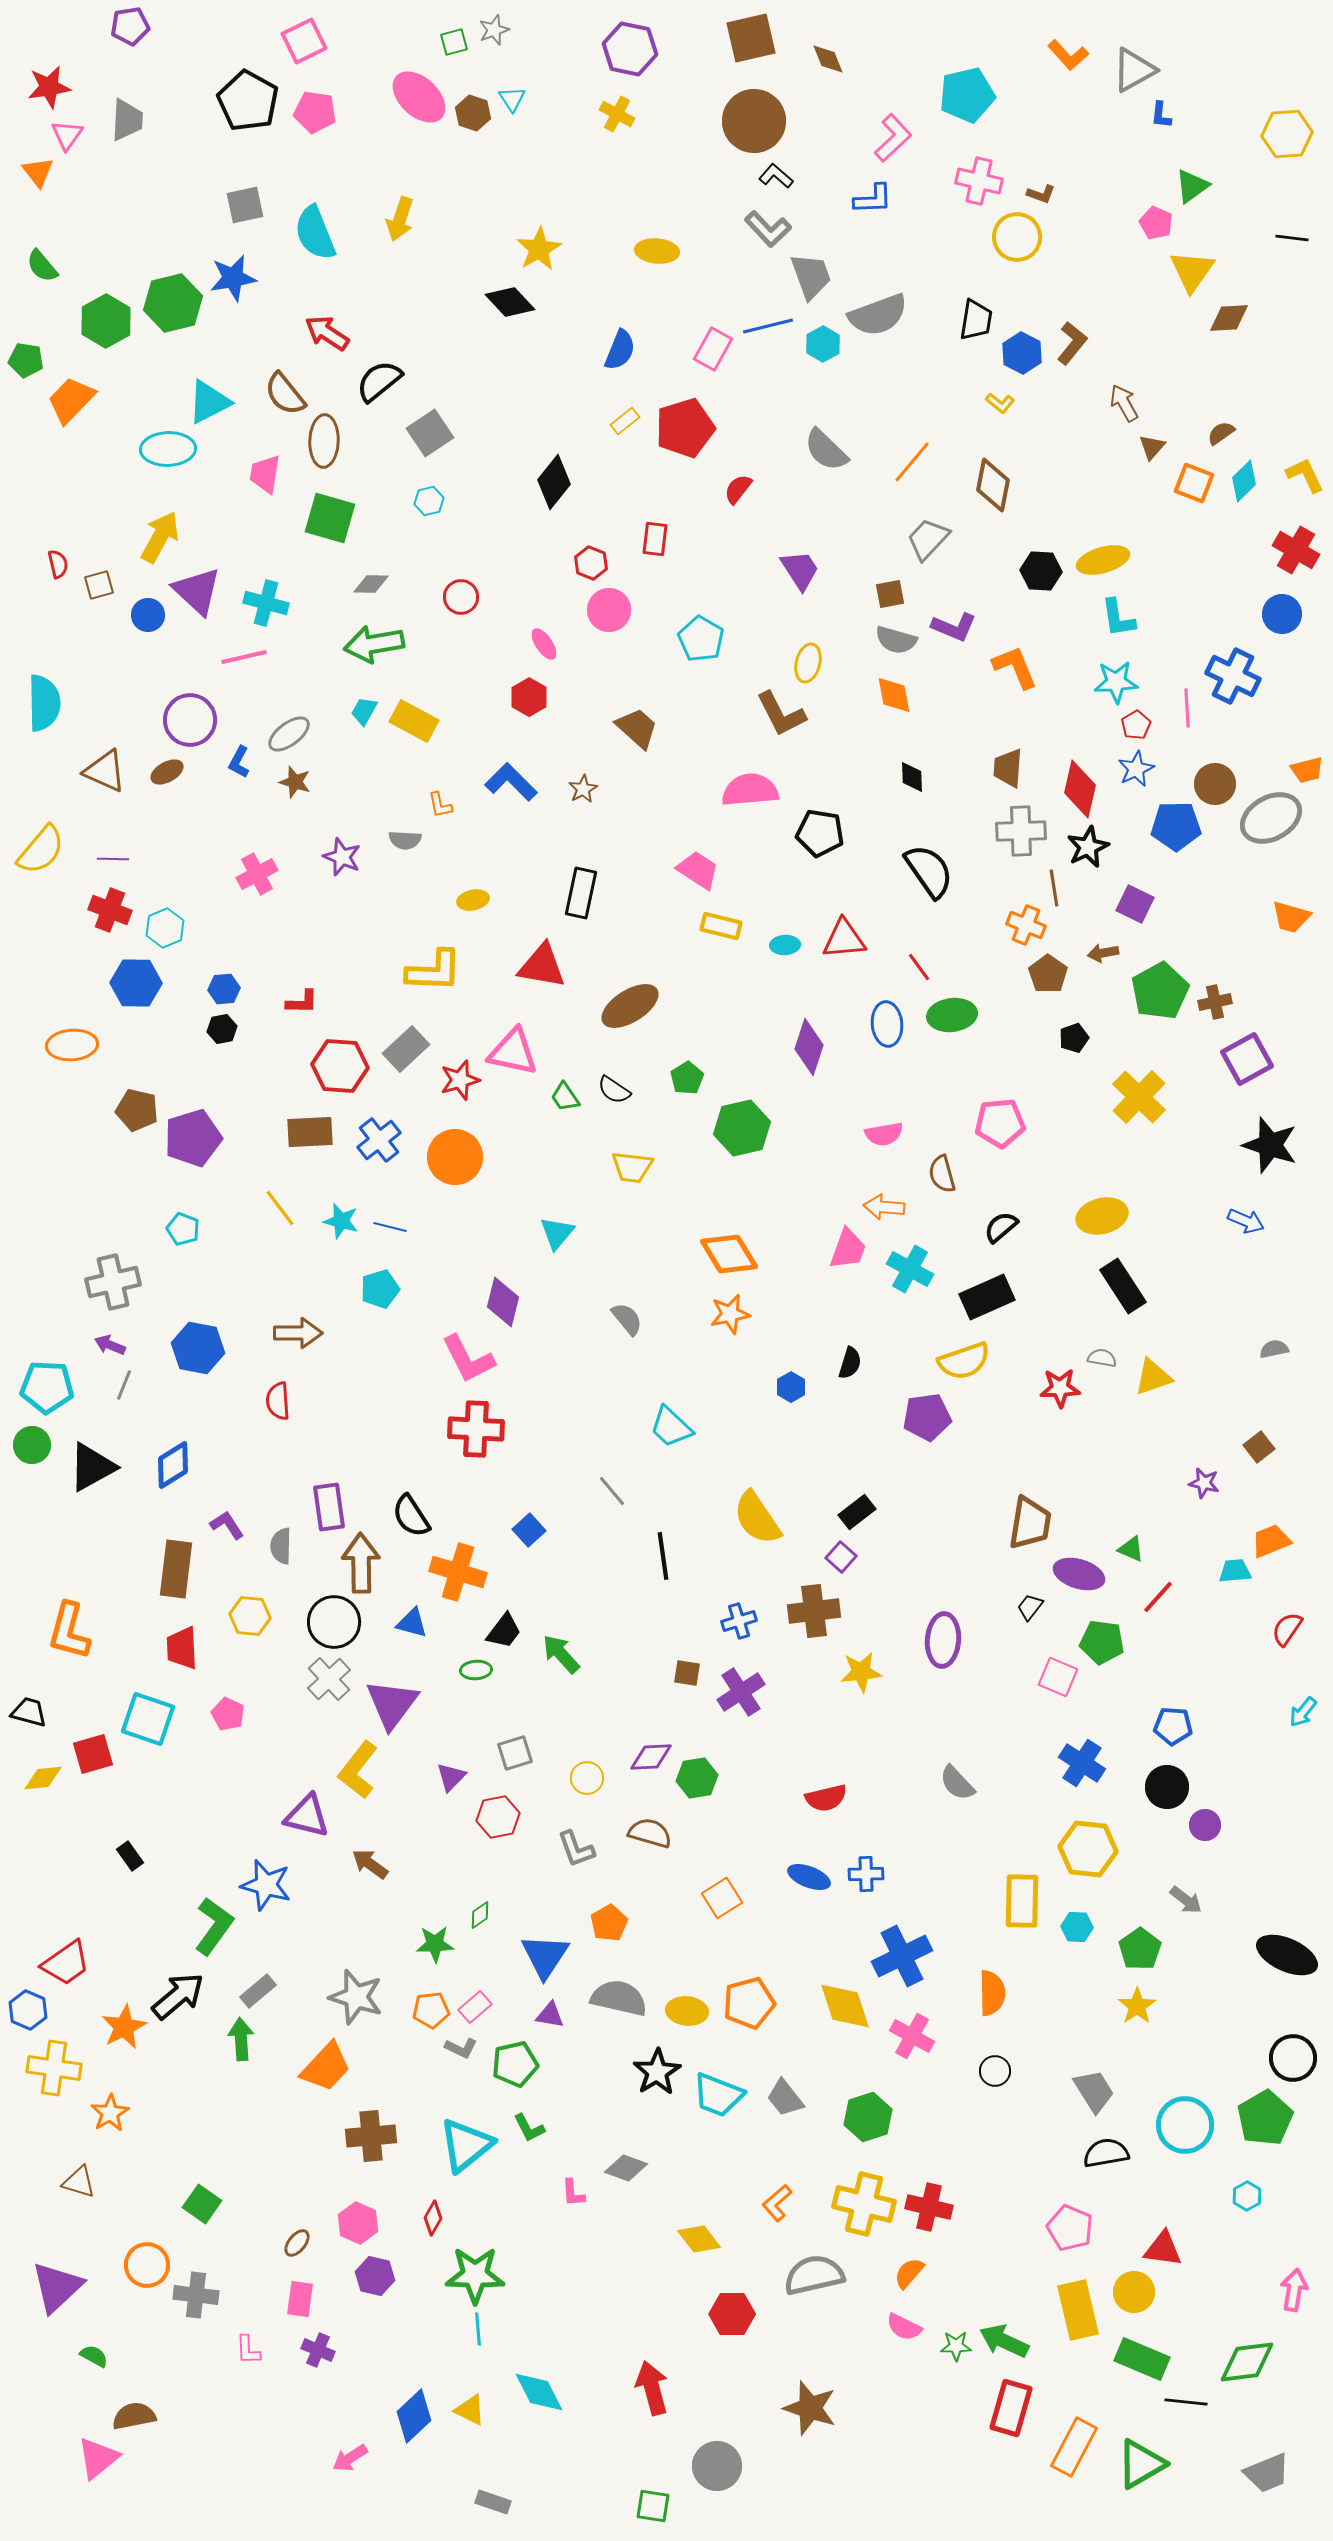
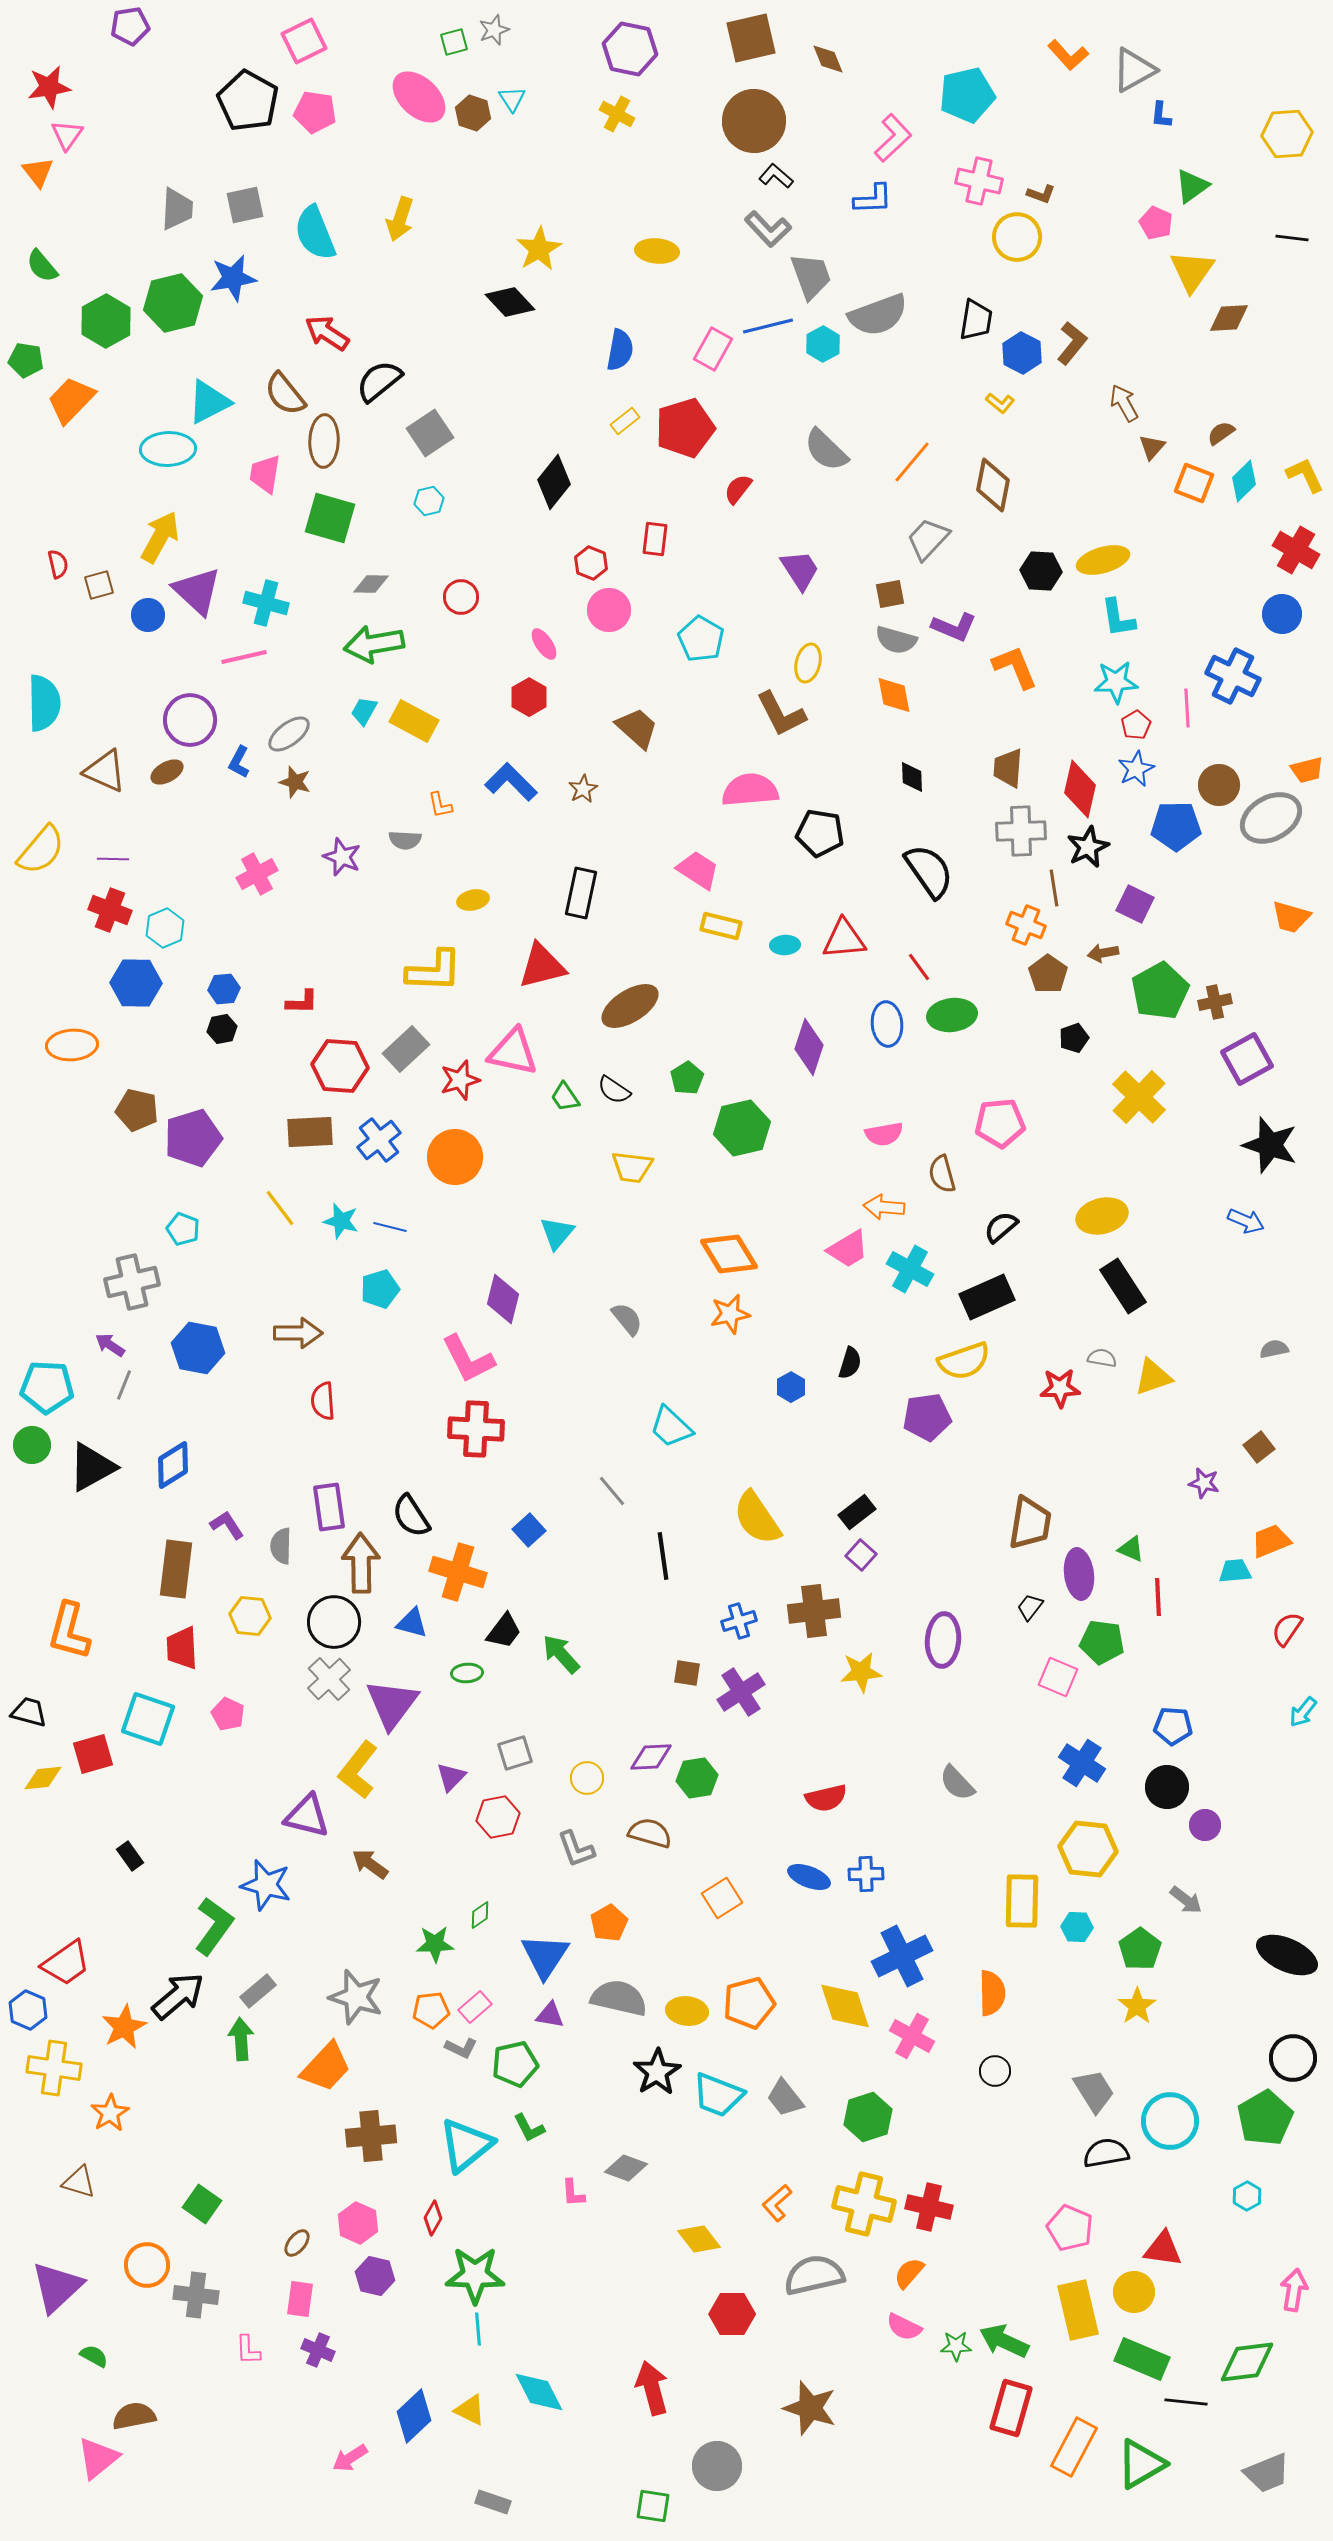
gray trapezoid at (127, 120): moved 50 px right, 89 px down
blue semicircle at (620, 350): rotated 12 degrees counterclockwise
brown circle at (1215, 784): moved 4 px right, 1 px down
red triangle at (542, 966): rotated 24 degrees counterclockwise
pink trapezoid at (848, 1249): rotated 39 degrees clockwise
gray cross at (113, 1282): moved 19 px right
purple diamond at (503, 1302): moved 3 px up
purple arrow at (110, 1345): rotated 12 degrees clockwise
red semicircle at (278, 1401): moved 45 px right
purple square at (841, 1557): moved 20 px right, 2 px up
purple ellipse at (1079, 1574): rotated 66 degrees clockwise
red line at (1158, 1597): rotated 45 degrees counterclockwise
green ellipse at (476, 1670): moved 9 px left, 3 px down
cyan circle at (1185, 2125): moved 15 px left, 4 px up
